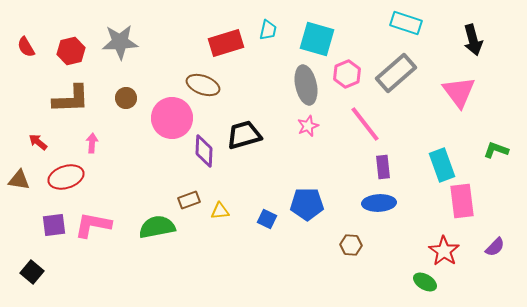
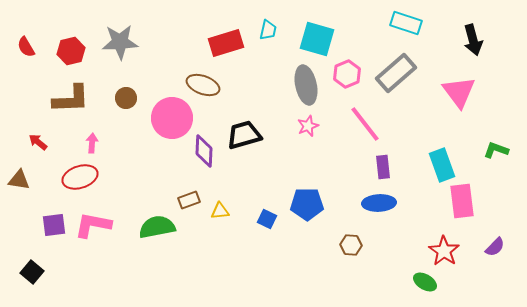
red ellipse at (66, 177): moved 14 px right
